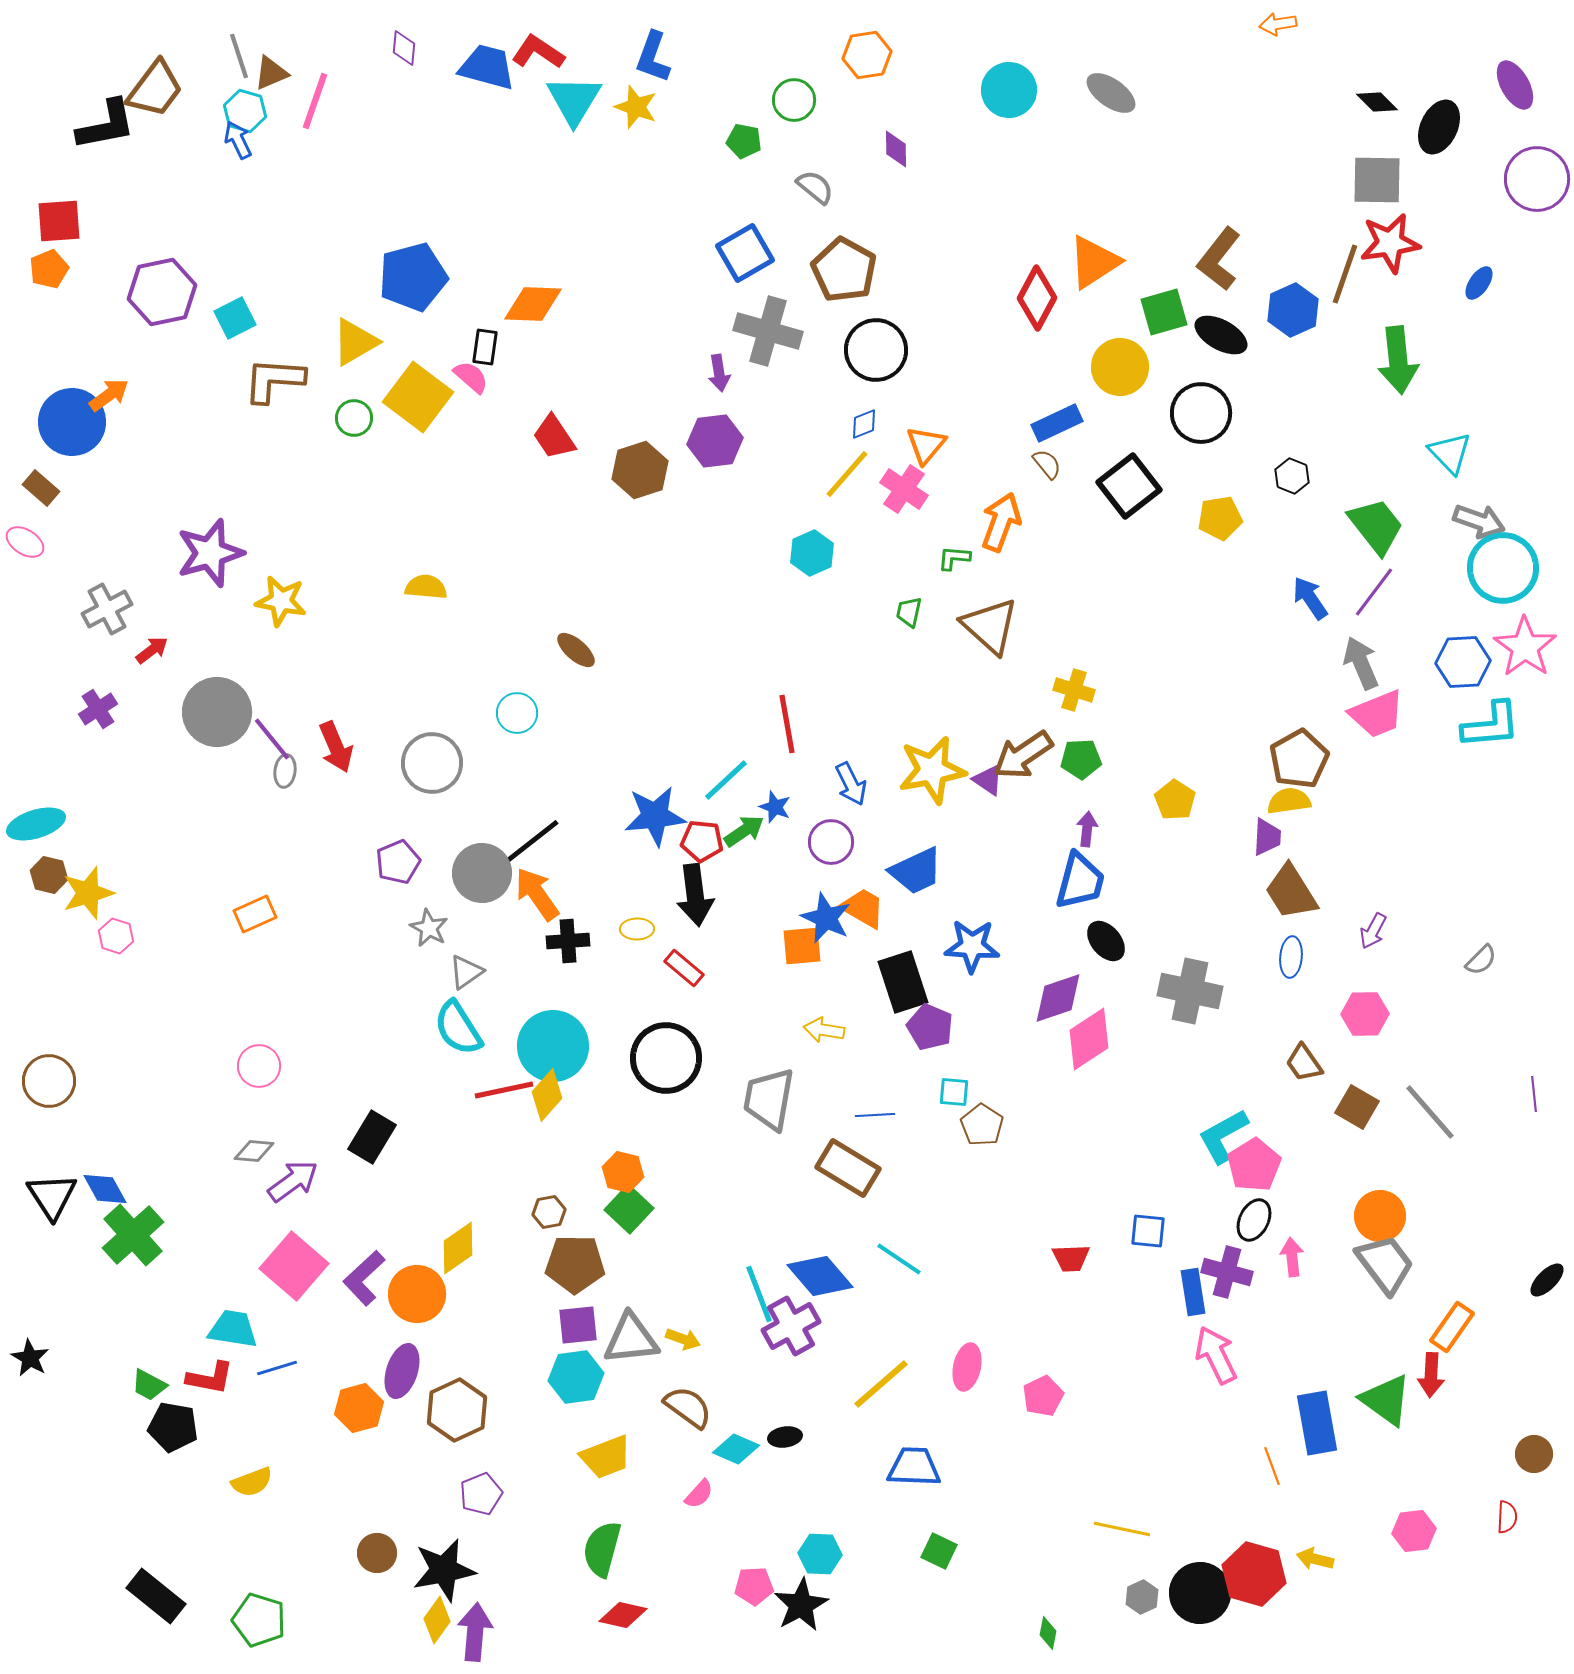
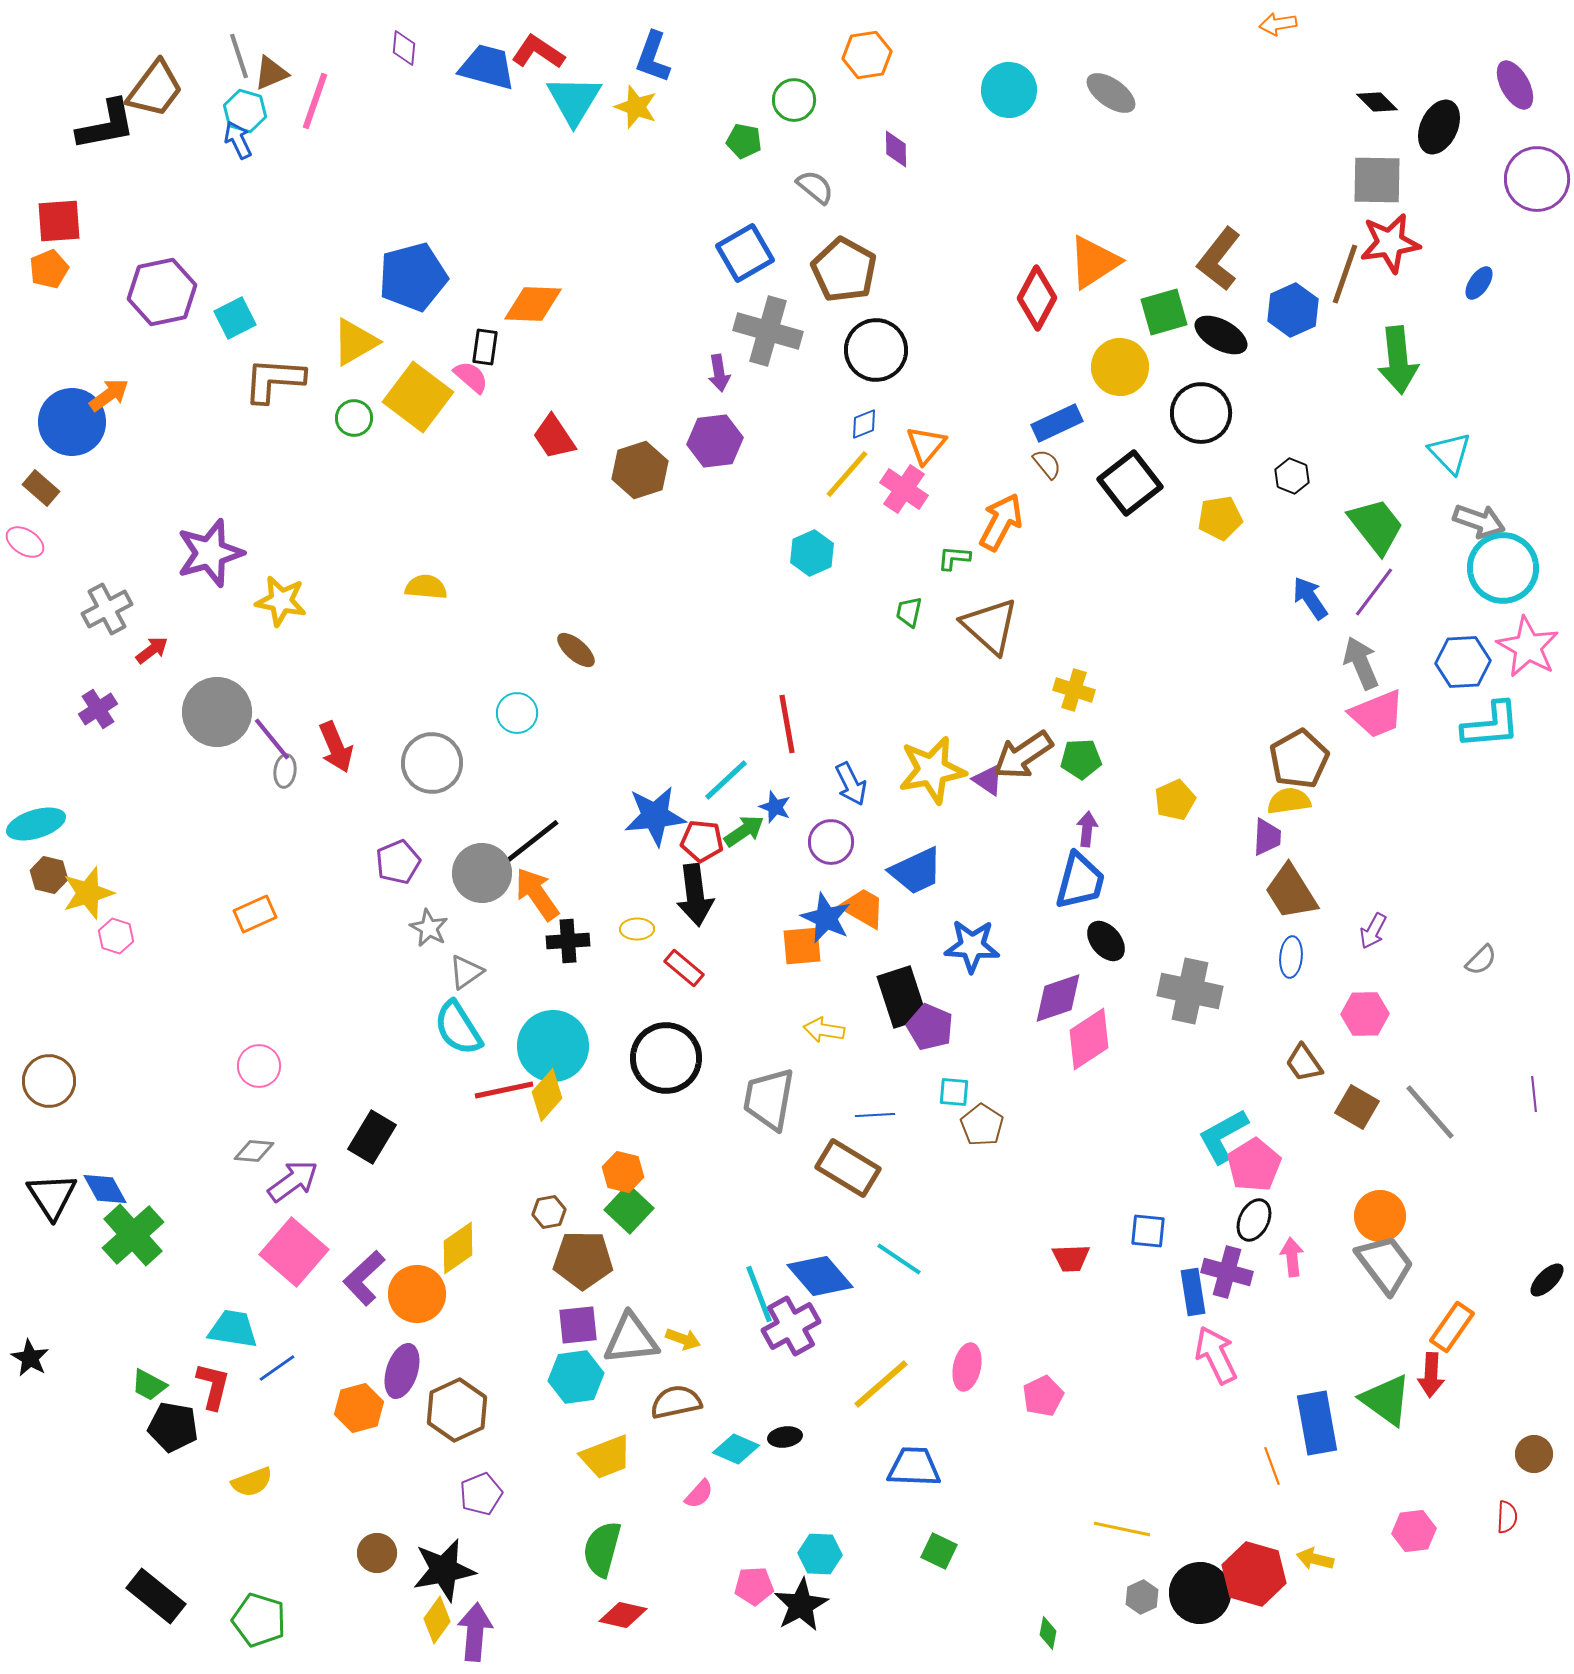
black square at (1129, 486): moved 1 px right, 3 px up
orange arrow at (1001, 522): rotated 8 degrees clockwise
pink star at (1525, 647): moved 3 px right; rotated 6 degrees counterclockwise
yellow pentagon at (1175, 800): rotated 15 degrees clockwise
black rectangle at (903, 982): moved 1 px left, 15 px down
brown pentagon at (575, 1264): moved 8 px right, 4 px up
pink square at (294, 1266): moved 14 px up
blue line at (277, 1368): rotated 18 degrees counterclockwise
red L-shape at (210, 1378): moved 3 px right, 8 px down; rotated 87 degrees counterclockwise
brown semicircle at (688, 1407): moved 12 px left, 5 px up; rotated 48 degrees counterclockwise
